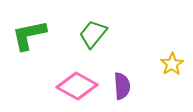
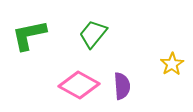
pink diamond: moved 2 px right, 1 px up
